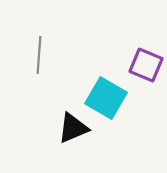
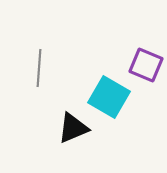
gray line: moved 13 px down
cyan square: moved 3 px right, 1 px up
